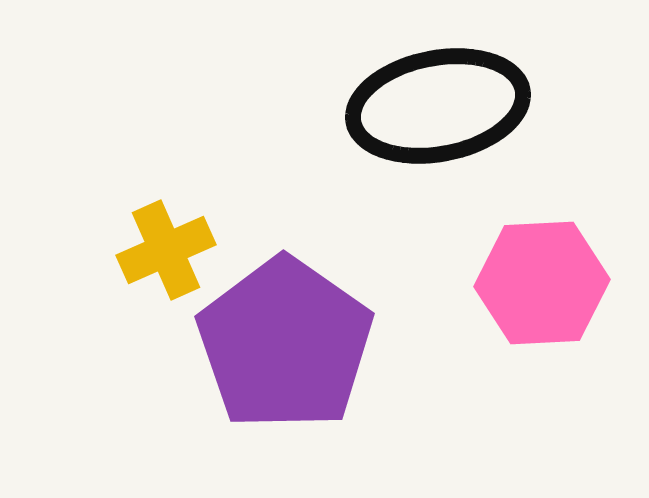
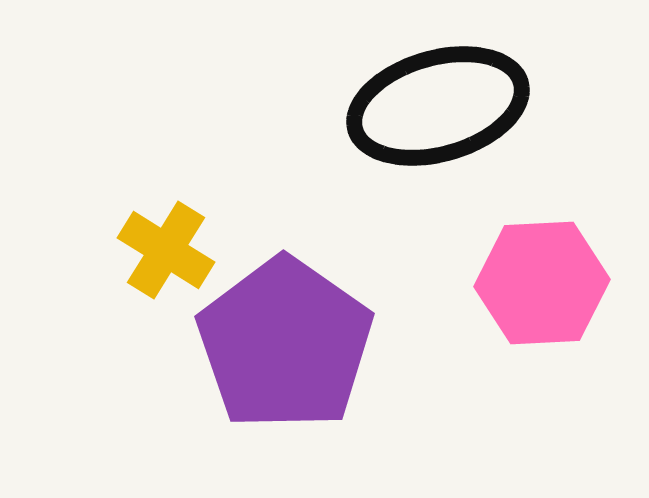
black ellipse: rotated 5 degrees counterclockwise
yellow cross: rotated 34 degrees counterclockwise
